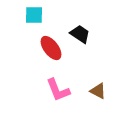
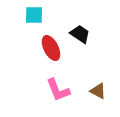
red ellipse: rotated 10 degrees clockwise
